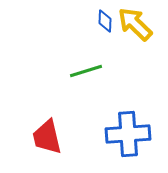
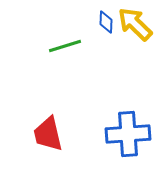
blue diamond: moved 1 px right, 1 px down
green line: moved 21 px left, 25 px up
red trapezoid: moved 1 px right, 3 px up
